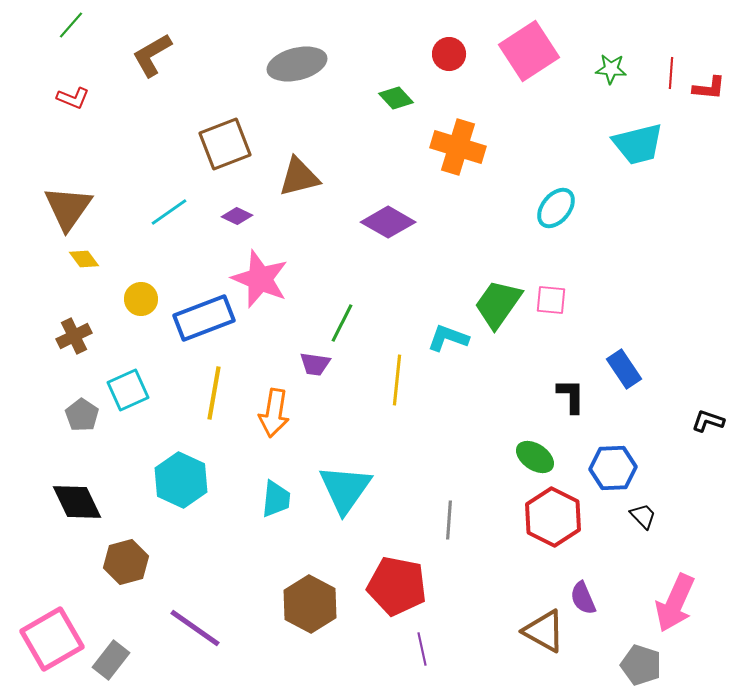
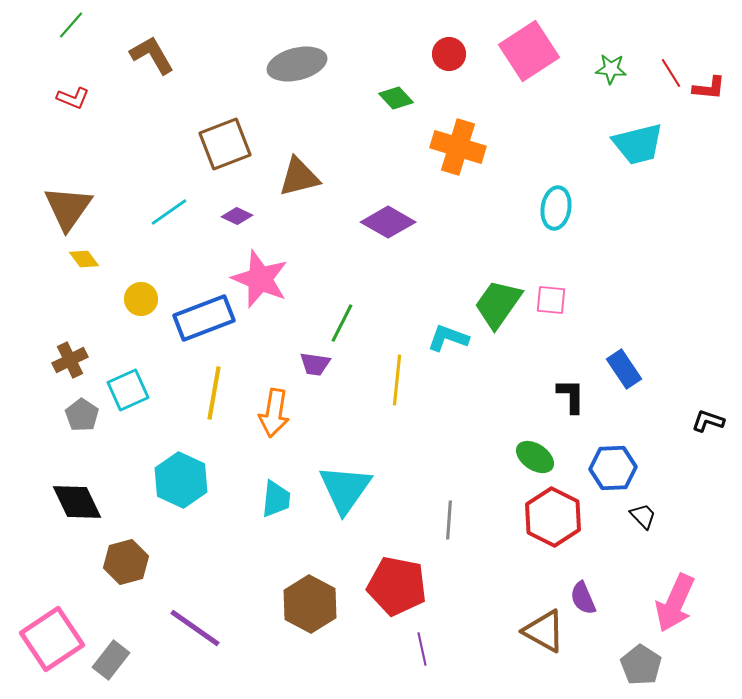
brown L-shape at (152, 55): rotated 90 degrees clockwise
red line at (671, 73): rotated 36 degrees counterclockwise
cyan ellipse at (556, 208): rotated 30 degrees counterclockwise
brown cross at (74, 336): moved 4 px left, 24 px down
pink square at (52, 639): rotated 4 degrees counterclockwise
gray pentagon at (641, 665): rotated 15 degrees clockwise
